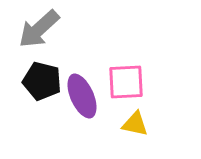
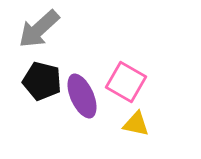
pink square: rotated 33 degrees clockwise
yellow triangle: moved 1 px right
